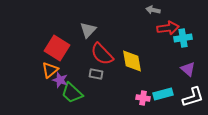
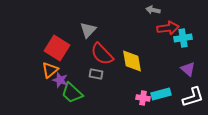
cyan rectangle: moved 2 px left
